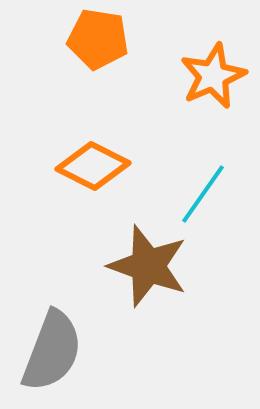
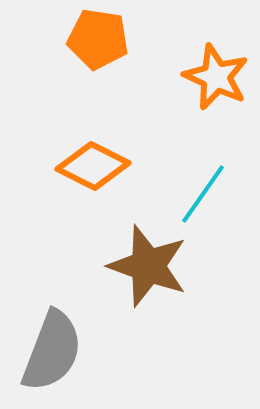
orange star: moved 3 px right, 1 px down; rotated 24 degrees counterclockwise
